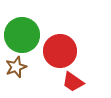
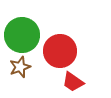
brown star: moved 4 px right
